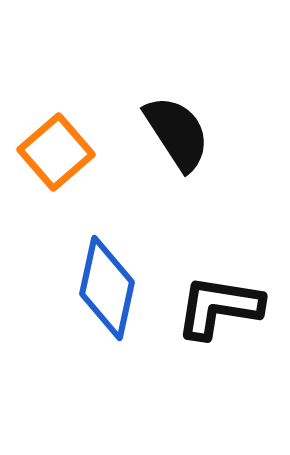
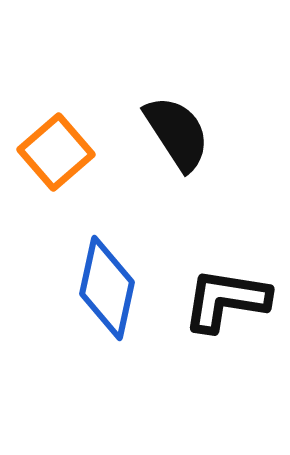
black L-shape: moved 7 px right, 7 px up
